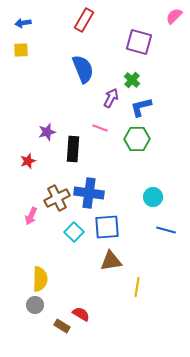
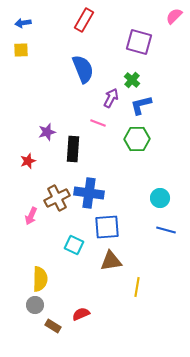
blue L-shape: moved 2 px up
pink line: moved 2 px left, 5 px up
cyan circle: moved 7 px right, 1 px down
cyan square: moved 13 px down; rotated 18 degrees counterclockwise
red semicircle: rotated 54 degrees counterclockwise
brown rectangle: moved 9 px left
